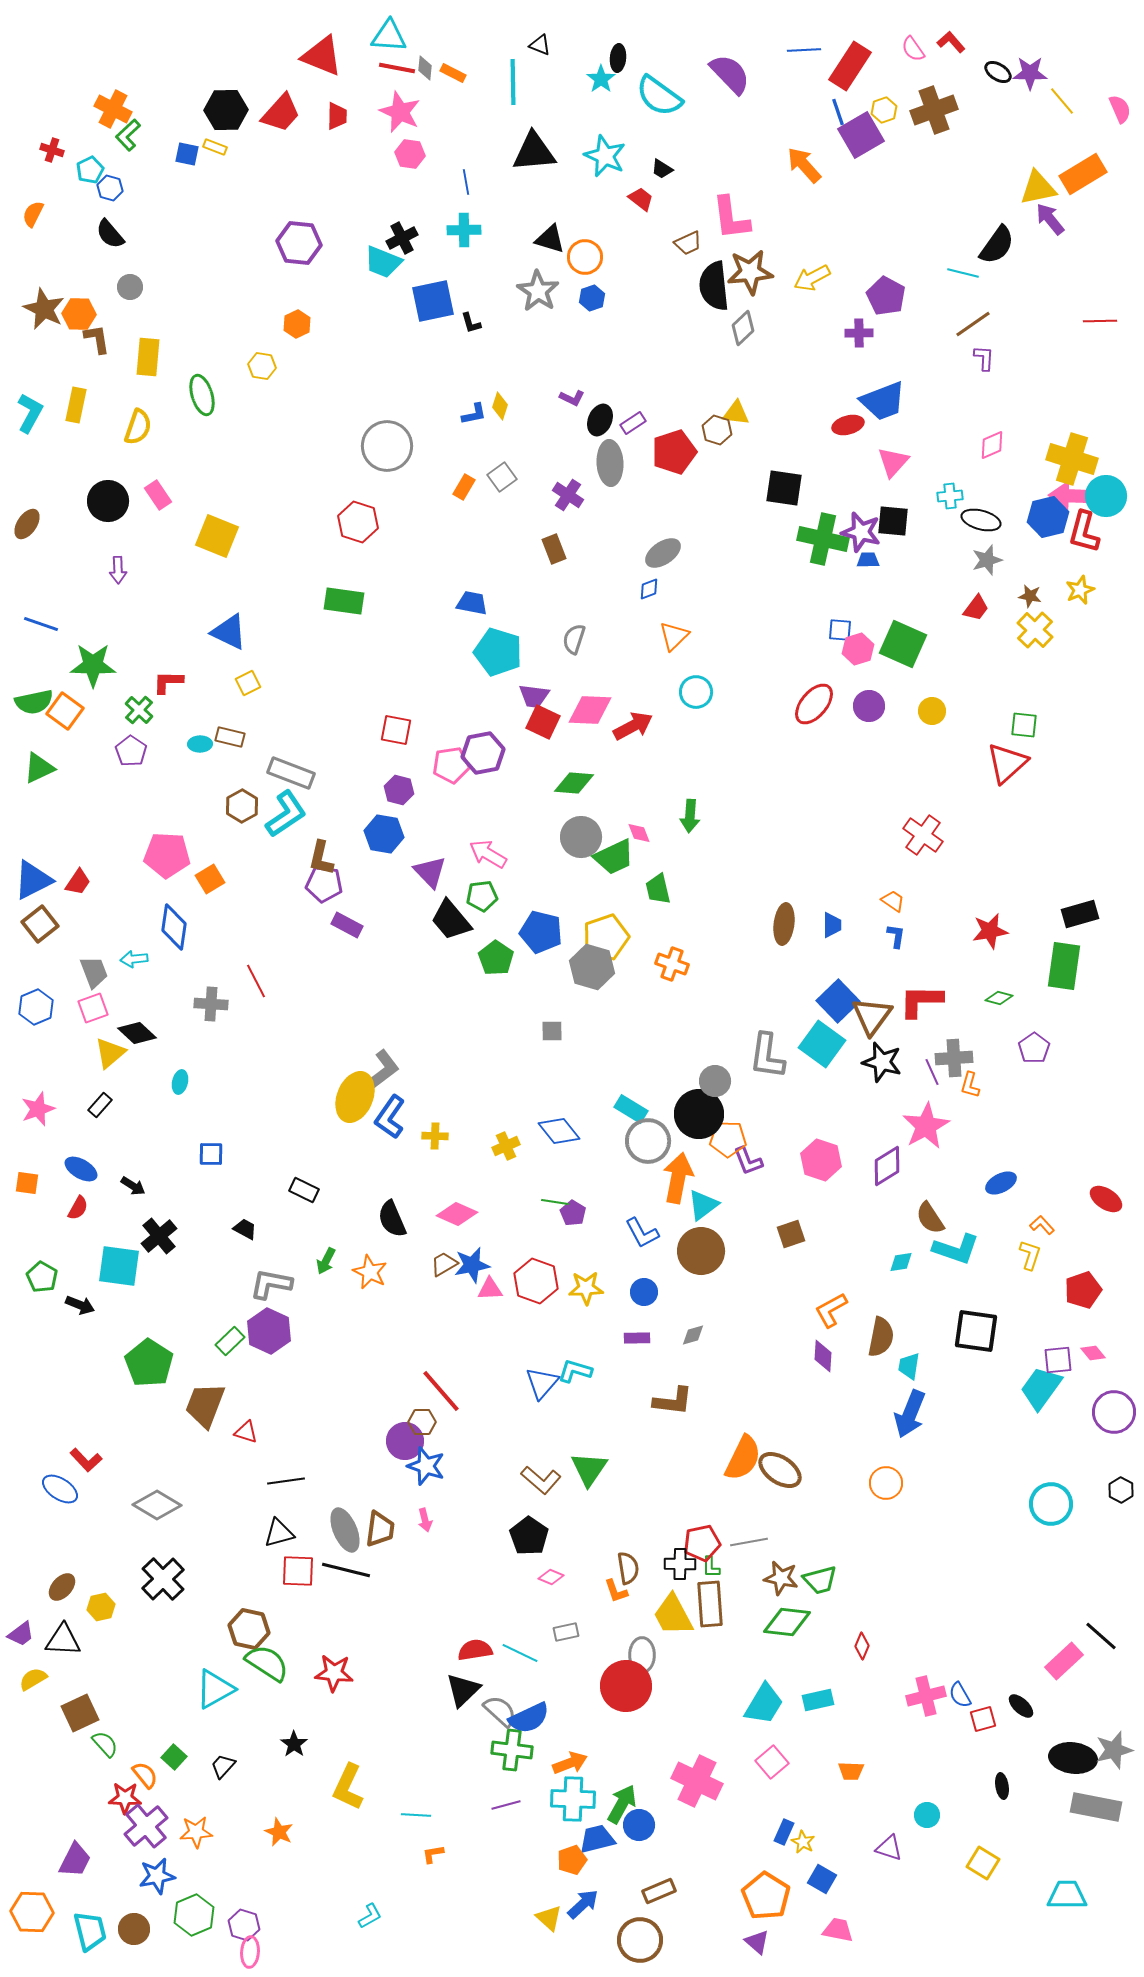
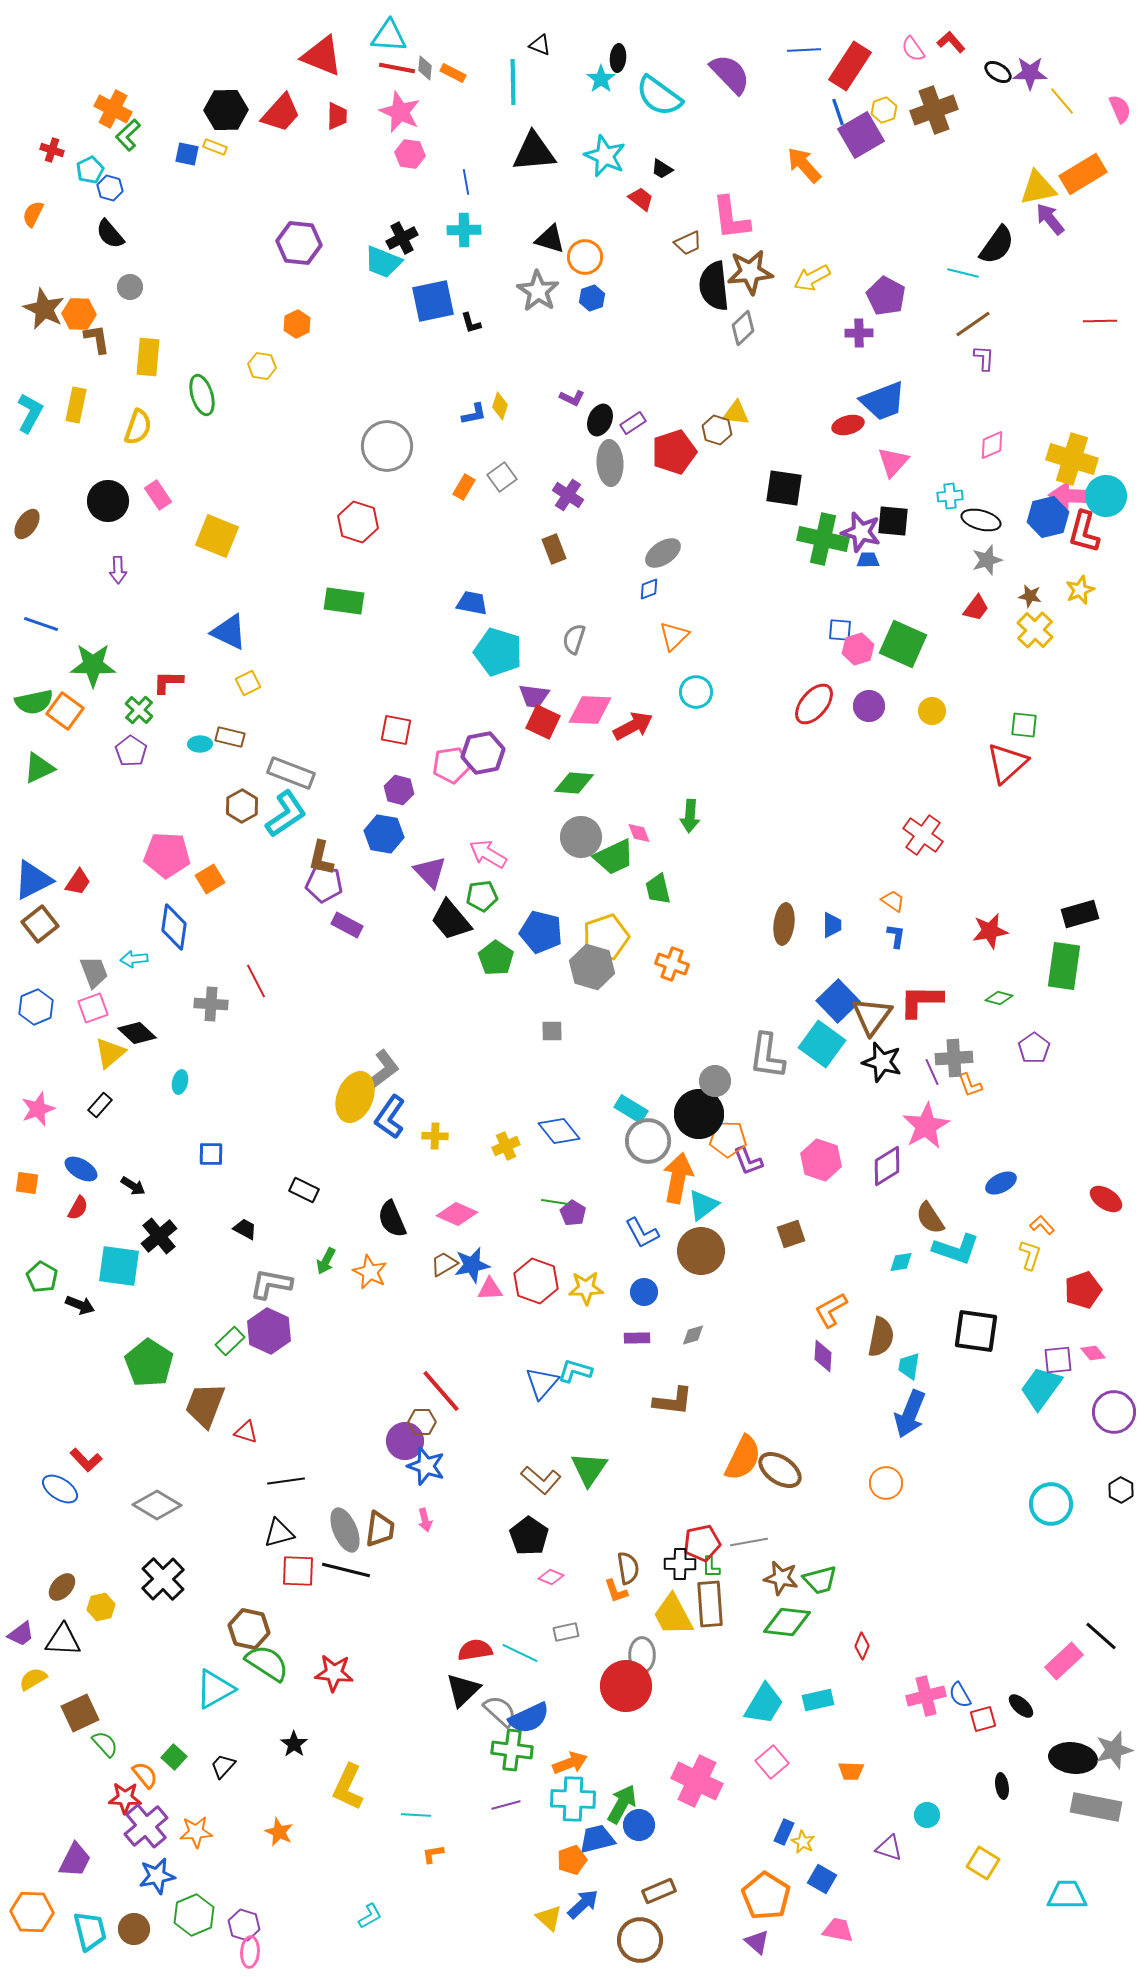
orange L-shape at (970, 1085): rotated 36 degrees counterclockwise
